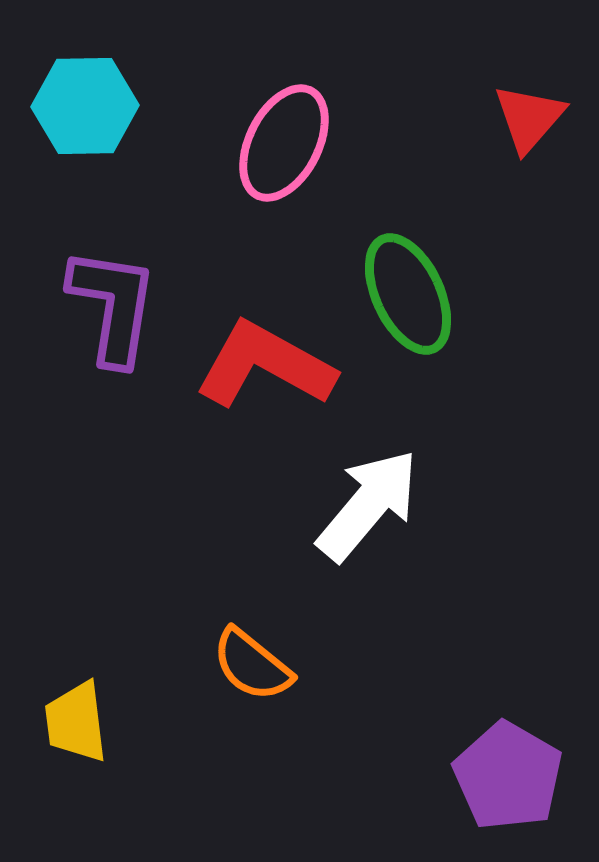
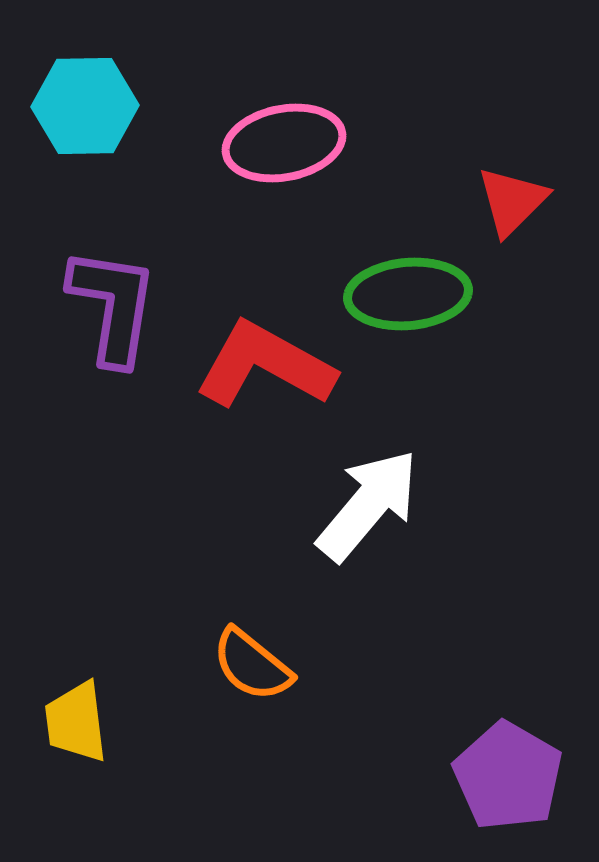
red triangle: moved 17 px left, 83 px down; rotated 4 degrees clockwise
pink ellipse: rotated 52 degrees clockwise
green ellipse: rotated 70 degrees counterclockwise
